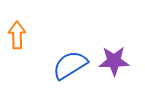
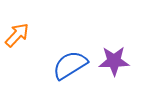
orange arrow: rotated 44 degrees clockwise
